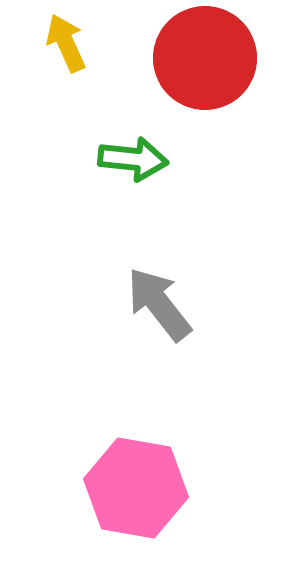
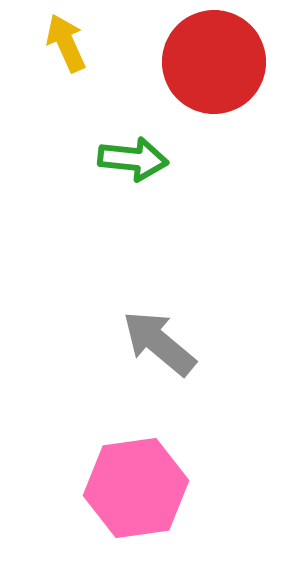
red circle: moved 9 px right, 4 px down
gray arrow: moved 39 px down; rotated 12 degrees counterclockwise
pink hexagon: rotated 18 degrees counterclockwise
